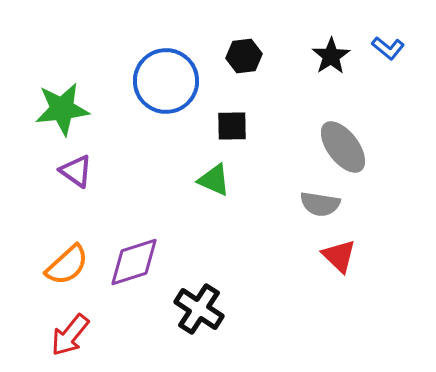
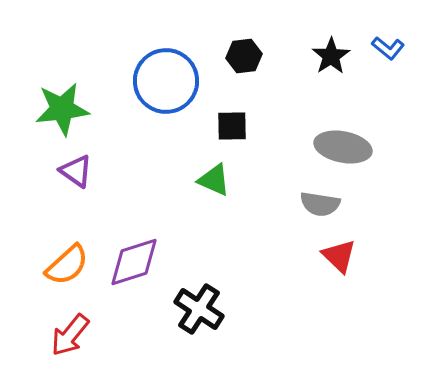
gray ellipse: rotated 42 degrees counterclockwise
